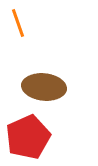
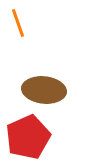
brown ellipse: moved 3 px down
